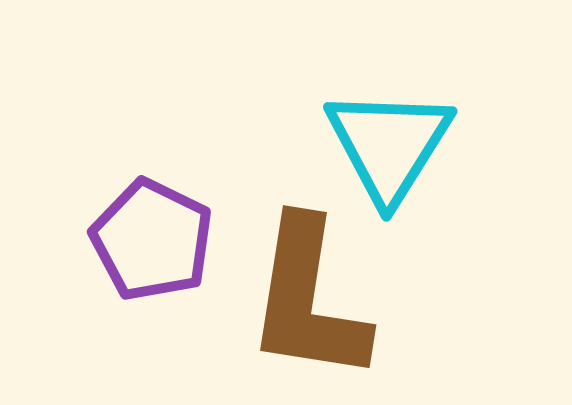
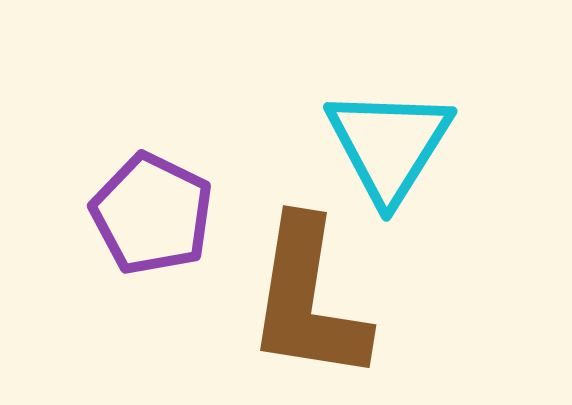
purple pentagon: moved 26 px up
